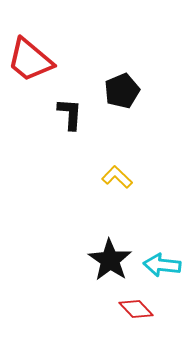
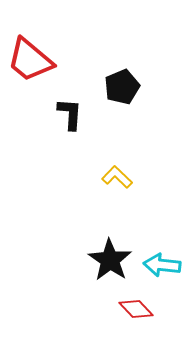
black pentagon: moved 4 px up
